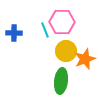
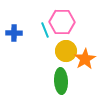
orange star: rotated 10 degrees counterclockwise
green ellipse: rotated 10 degrees counterclockwise
